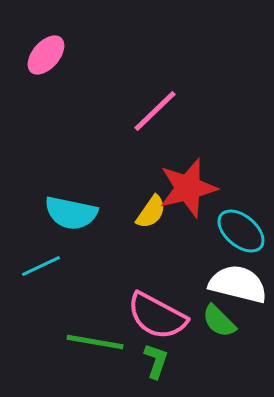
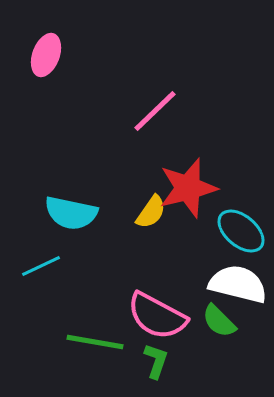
pink ellipse: rotated 21 degrees counterclockwise
